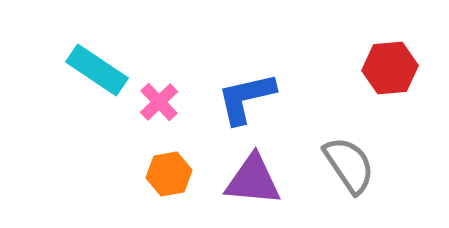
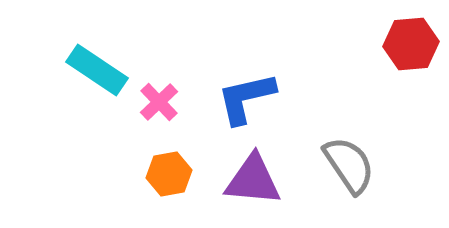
red hexagon: moved 21 px right, 24 px up
